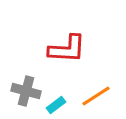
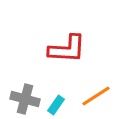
gray cross: moved 1 px left, 8 px down
cyan rectangle: rotated 18 degrees counterclockwise
